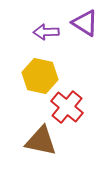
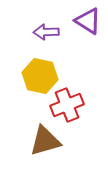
purple triangle: moved 3 px right, 2 px up
red cross: moved 2 px up; rotated 28 degrees clockwise
brown triangle: moved 4 px right; rotated 28 degrees counterclockwise
